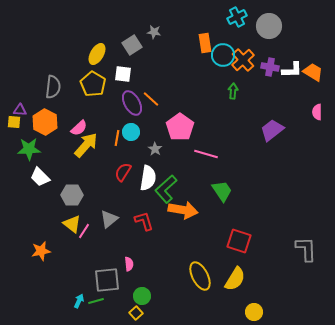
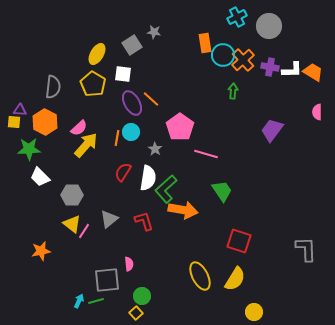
purple trapezoid at (272, 130): rotated 15 degrees counterclockwise
